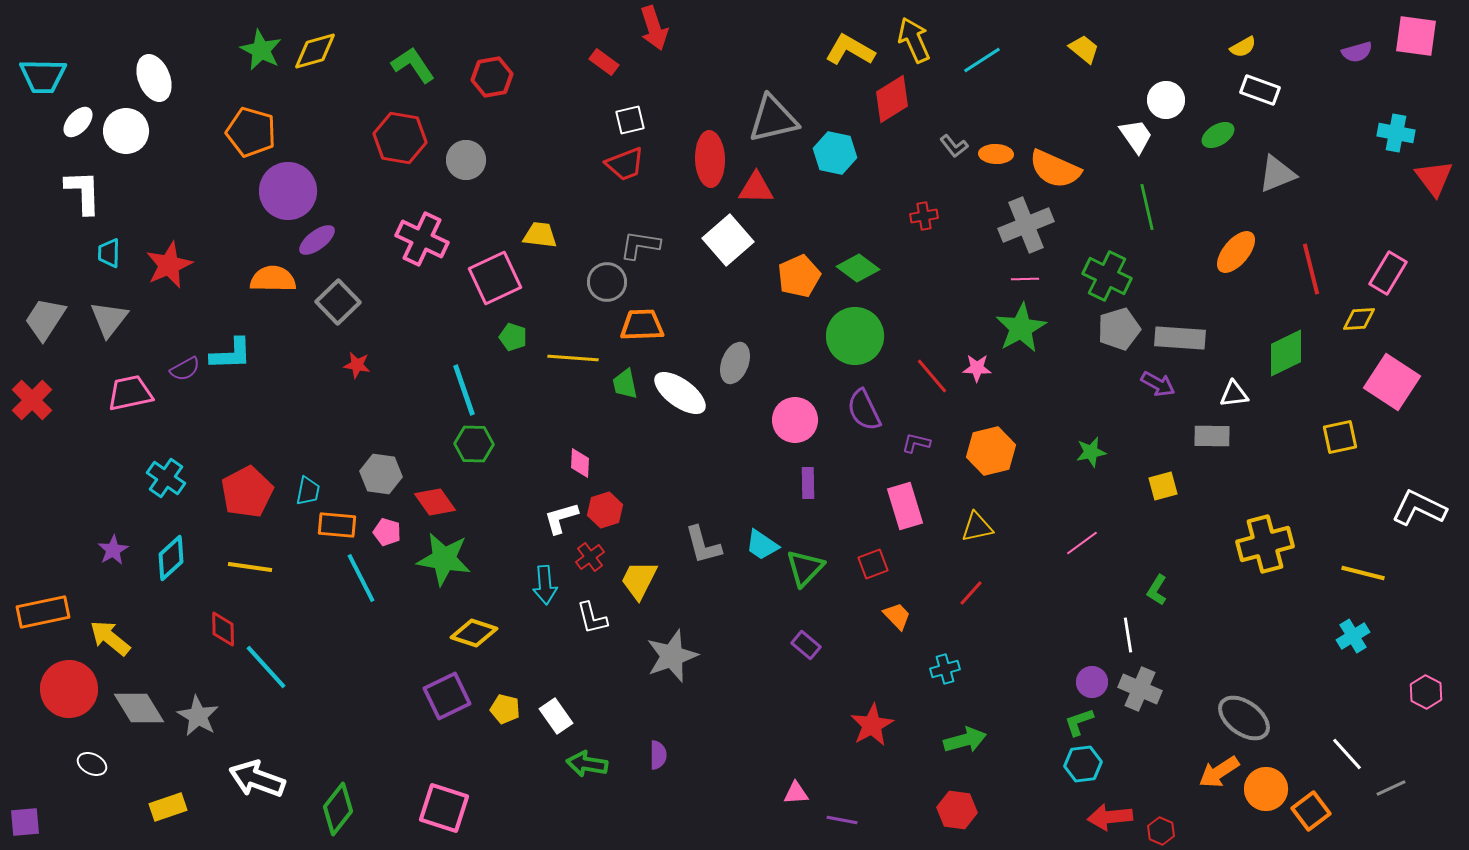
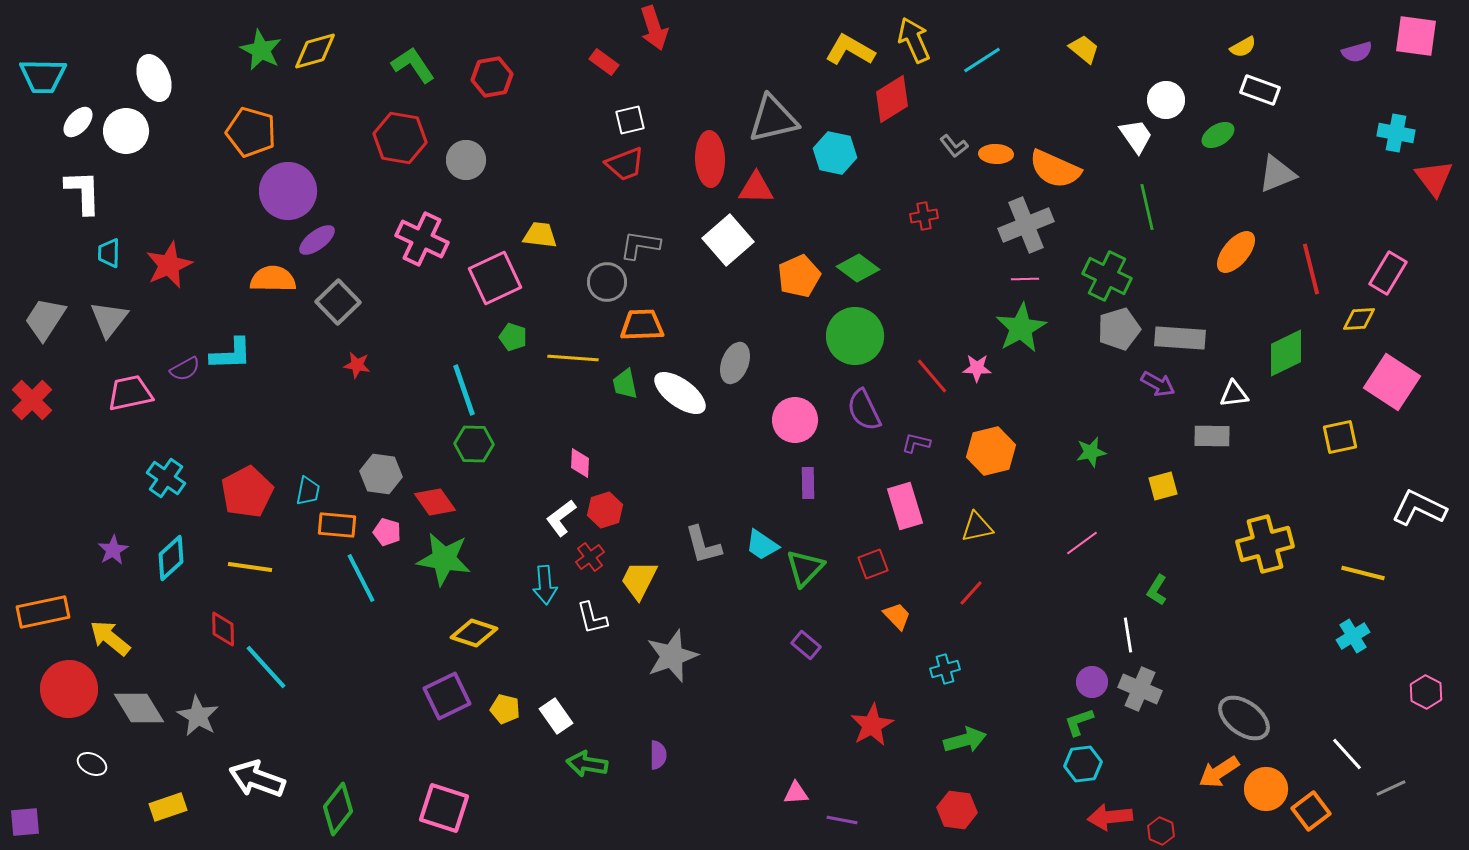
white L-shape at (561, 518): rotated 21 degrees counterclockwise
